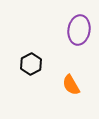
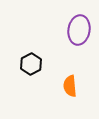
orange semicircle: moved 1 px left, 1 px down; rotated 25 degrees clockwise
